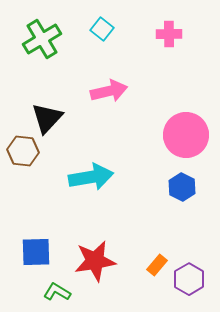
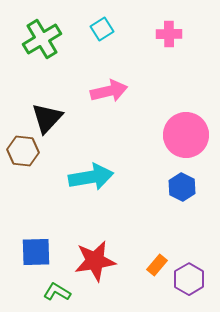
cyan square: rotated 20 degrees clockwise
